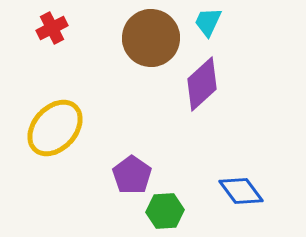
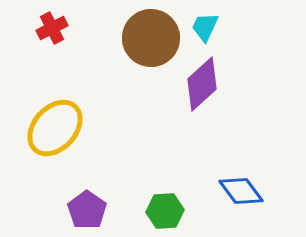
cyan trapezoid: moved 3 px left, 5 px down
purple pentagon: moved 45 px left, 35 px down
